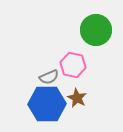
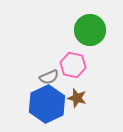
green circle: moved 6 px left
brown star: rotated 12 degrees counterclockwise
blue hexagon: rotated 24 degrees counterclockwise
